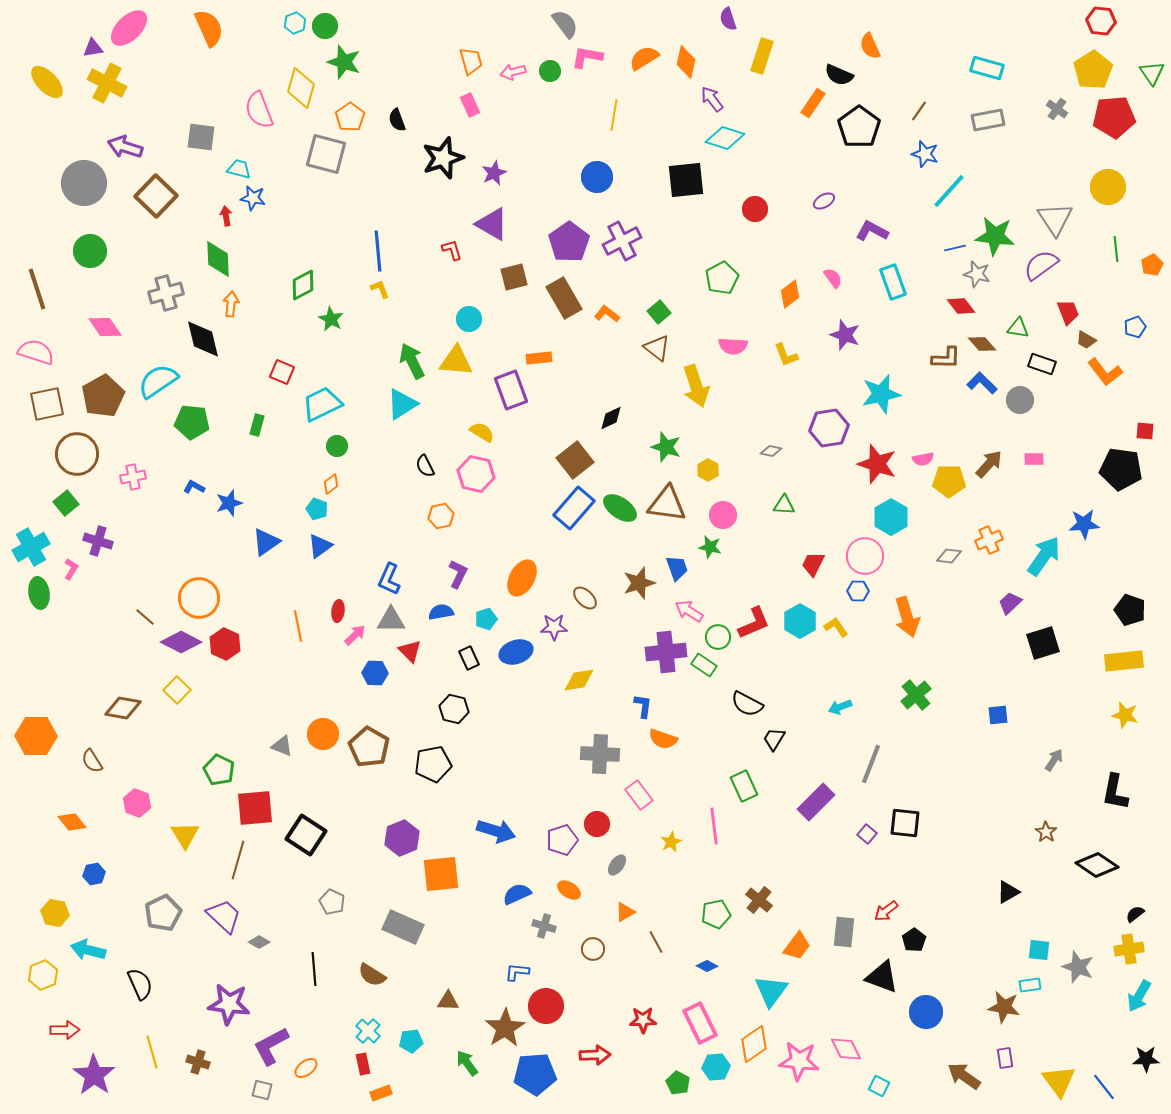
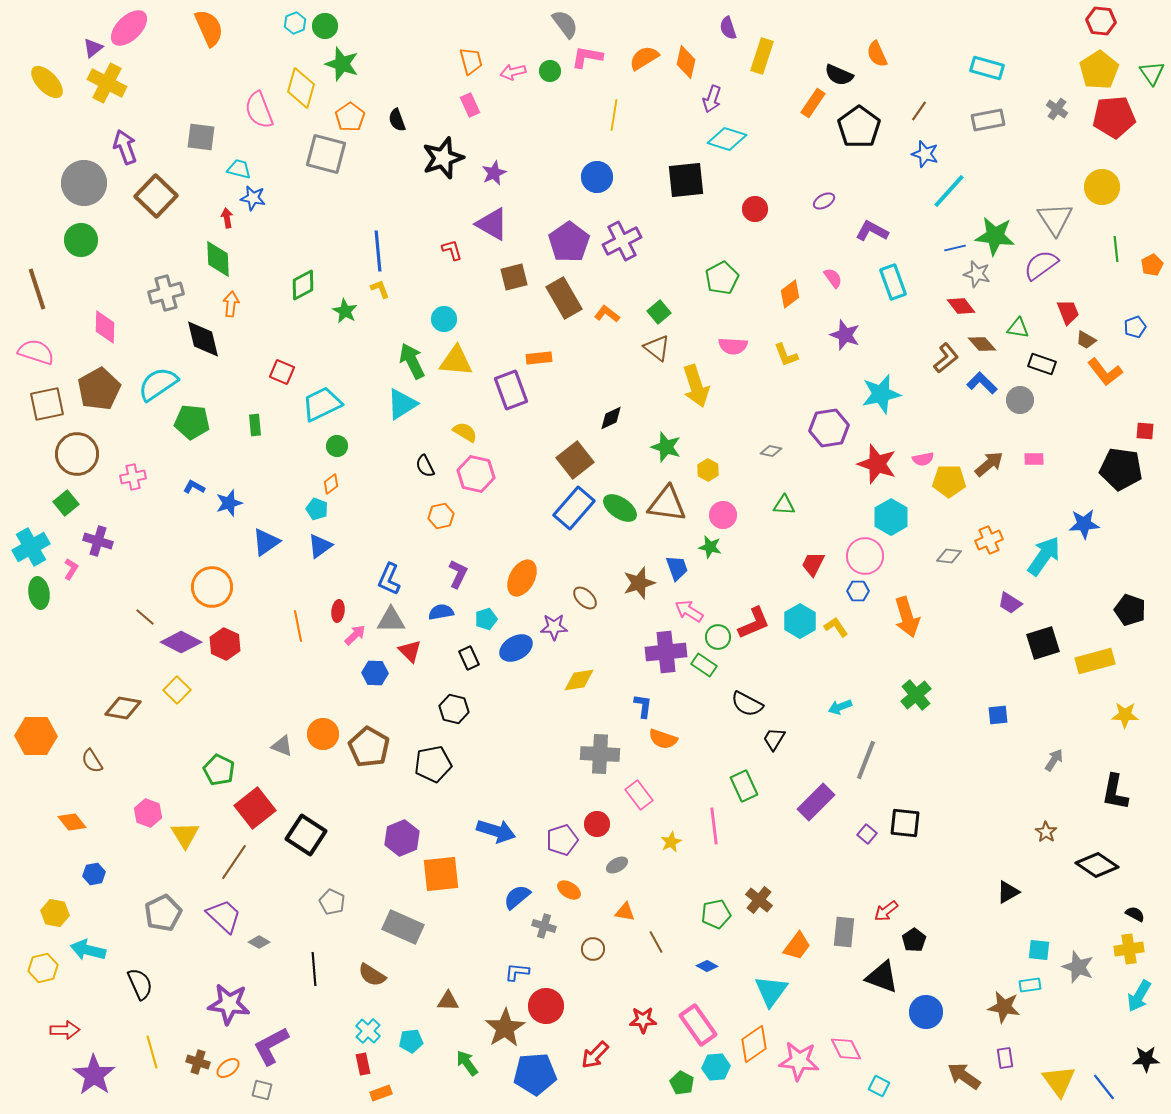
purple semicircle at (728, 19): moved 9 px down
orange semicircle at (870, 46): moved 7 px right, 8 px down
purple triangle at (93, 48): rotated 30 degrees counterclockwise
green star at (344, 62): moved 2 px left, 2 px down
yellow pentagon at (1093, 70): moved 6 px right
purple arrow at (712, 99): rotated 124 degrees counterclockwise
cyan diamond at (725, 138): moved 2 px right, 1 px down
purple arrow at (125, 147): rotated 52 degrees clockwise
yellow circle at (1108, 187): moved 6 px left
red arrow at (226, 216): moved 1 px right, 2 px down
green circle at (90, 251): moved 9 px left, 11 px up
green star at (331, 319): moved 14 px right, 8 px up
cyan circle at (469, 319): moved 25 px left
pink diamond at (105, 327): rotated 36 degrees clockwise
brown L-shape at (946, 358): rotated 40 degrees counterclockwise
cyan semicircle at (158, 381): moved 3 px down
brown pentagon at (103, 396): moved 4 px left, 7 px up
green rectangle at (257, 425): moved 2 px left; rotated 20 degrees counterclockwise
yellow semicircle at (482, 432): moved 17 px left
brown arrow at (989, 464): rotated 8 degrees clockwise
orange circle at (199, 598): moved 13 px right, 11 px up
purple trapezoid at (1010, 603): rotated 105 degrees counterclockwise
blue ellipse at (516, 652): moved 4 px up; rotated 12 degrees counterclockwise
yellow rectangle at (1124, 661): moved 29 px left; rotated 9 degrees counterclockwise
yellow star at (1125, 715): rotated 12 degrees counterclockwise
gray line at (871, 764): moved 5 px left, 4 px up
pink hexagon at (137, 803): moved 11 px right, 10 px down
red square at (255, 808): rotated 33 degrees counterclockwise
brown line at (238, 860): moved 4 px left, 2 px down; rotated 18 degrees clockwise
gray ellipse at (617, 865): rotated 25 degrees clockwise
blue semicircle at (517, 894): moved 3 px down; rotated 16 degrees counterclockwise
orange triangle at (625, 912): rotated 40 degrees clockwise
black semicircle at (1135, 914): rotated 66 degrees clockwise
yellow hexagon at (43, 975): moved 7 px up; rotated 8 degrees clockwise
pink rectangle at (700, 1023): moved 2 px left, 2 px down; rotated 9 degrees counterclockwise
red arrow at (595, 1055): rotated 136 degrees clockwise
orange ellipse at (306, 1068): moved 78 px left
green pentagon at (678, 1083): moved 4 px right
